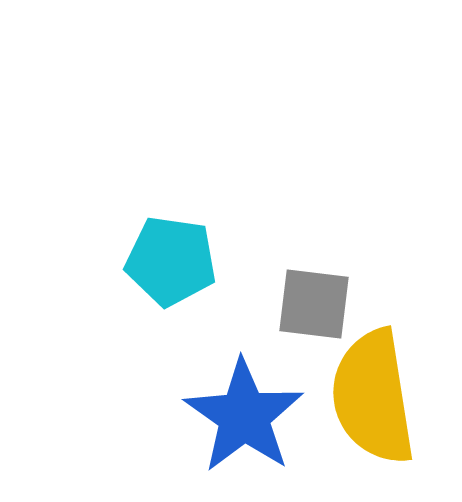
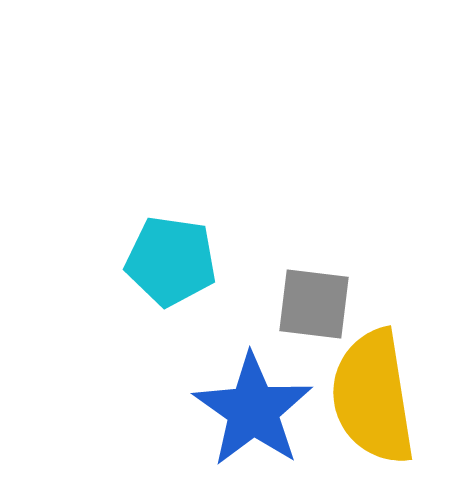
blue star: moved 9 px right, 6 px up
